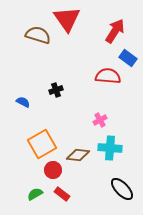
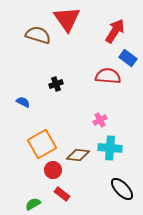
black cross: moved 6 px up
green semicircle: moved 2 px left, 10 px down
